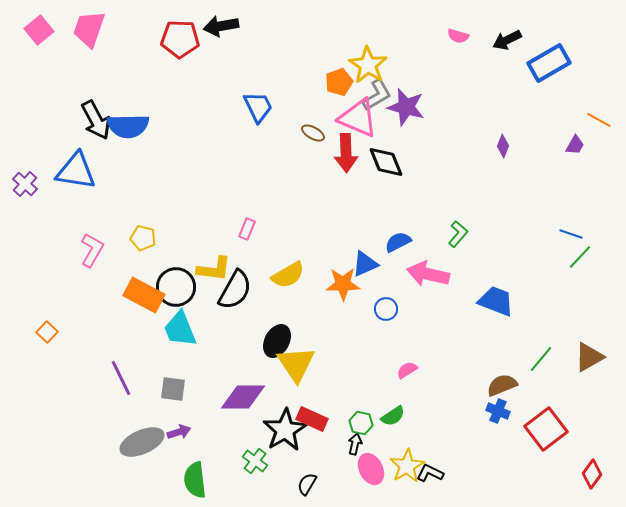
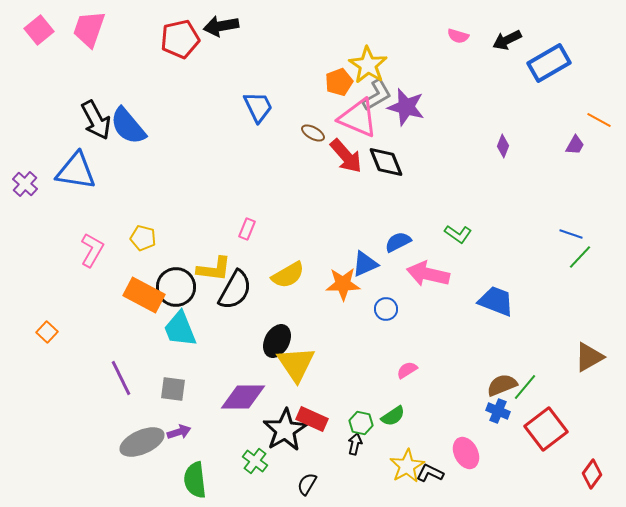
red pentagon at (180, 39): rotated 15 degrees counterclockwise
blue semicircle at (128, 126): rotated 51 degrees clockwise
red arrow at (346, 153): moved 3 px down; rotated 39 degrees counterclockwise
green L-shape at (458, 234): rotated 84 degrees clockwise
green line at (541, 359): moved 16 px left, 28 px down
pink ellipse at (371, 469): moved 95 px right, 16 px up
